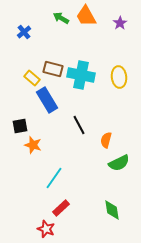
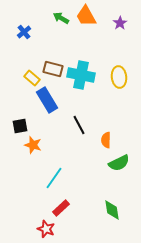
orange semicircle: rotated 14 degrees counterclockwise
